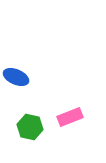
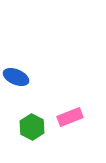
green hexagon: moved 2 px right; rotated 15 degrees clockwise
